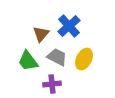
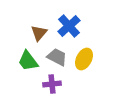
brown triangle: moved 2 px left, 1 px up
